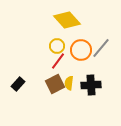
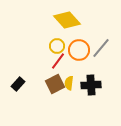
orange circle: moved 2 px left
